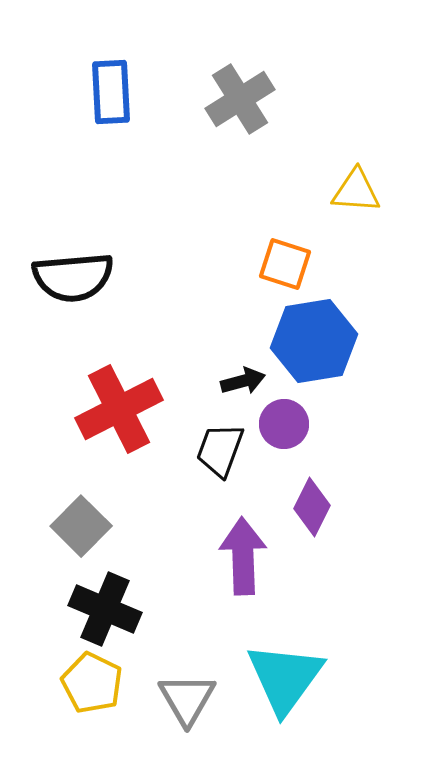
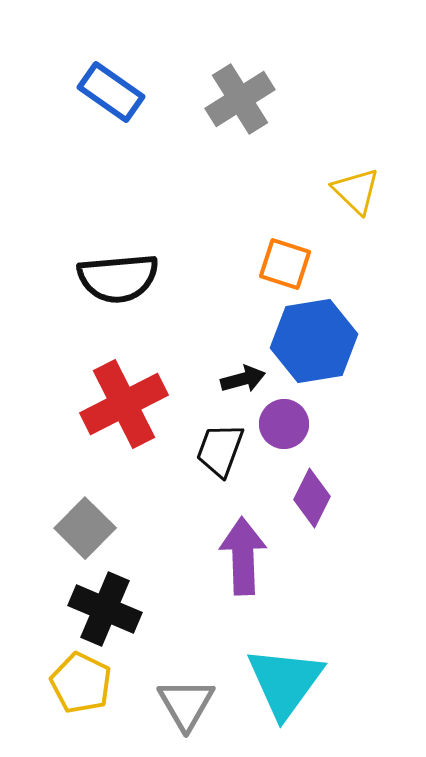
blue rectangle: rotated 52 degrees counterclockwise
yellow triangle: rotated 40 degrees clockwise
black semicircle: moved 45 px right, 1 px down
black arrow: moved 2 px up
red cross: moved 5 px right, 5 px up
purple diamond: moved 9 px up
gray square: moved 4 px right, 2 px down
cyan triangle: moved 4 px down
yellow pentagon: moved 11 px left
gray triangle: moved 1 px left, 5 px down
